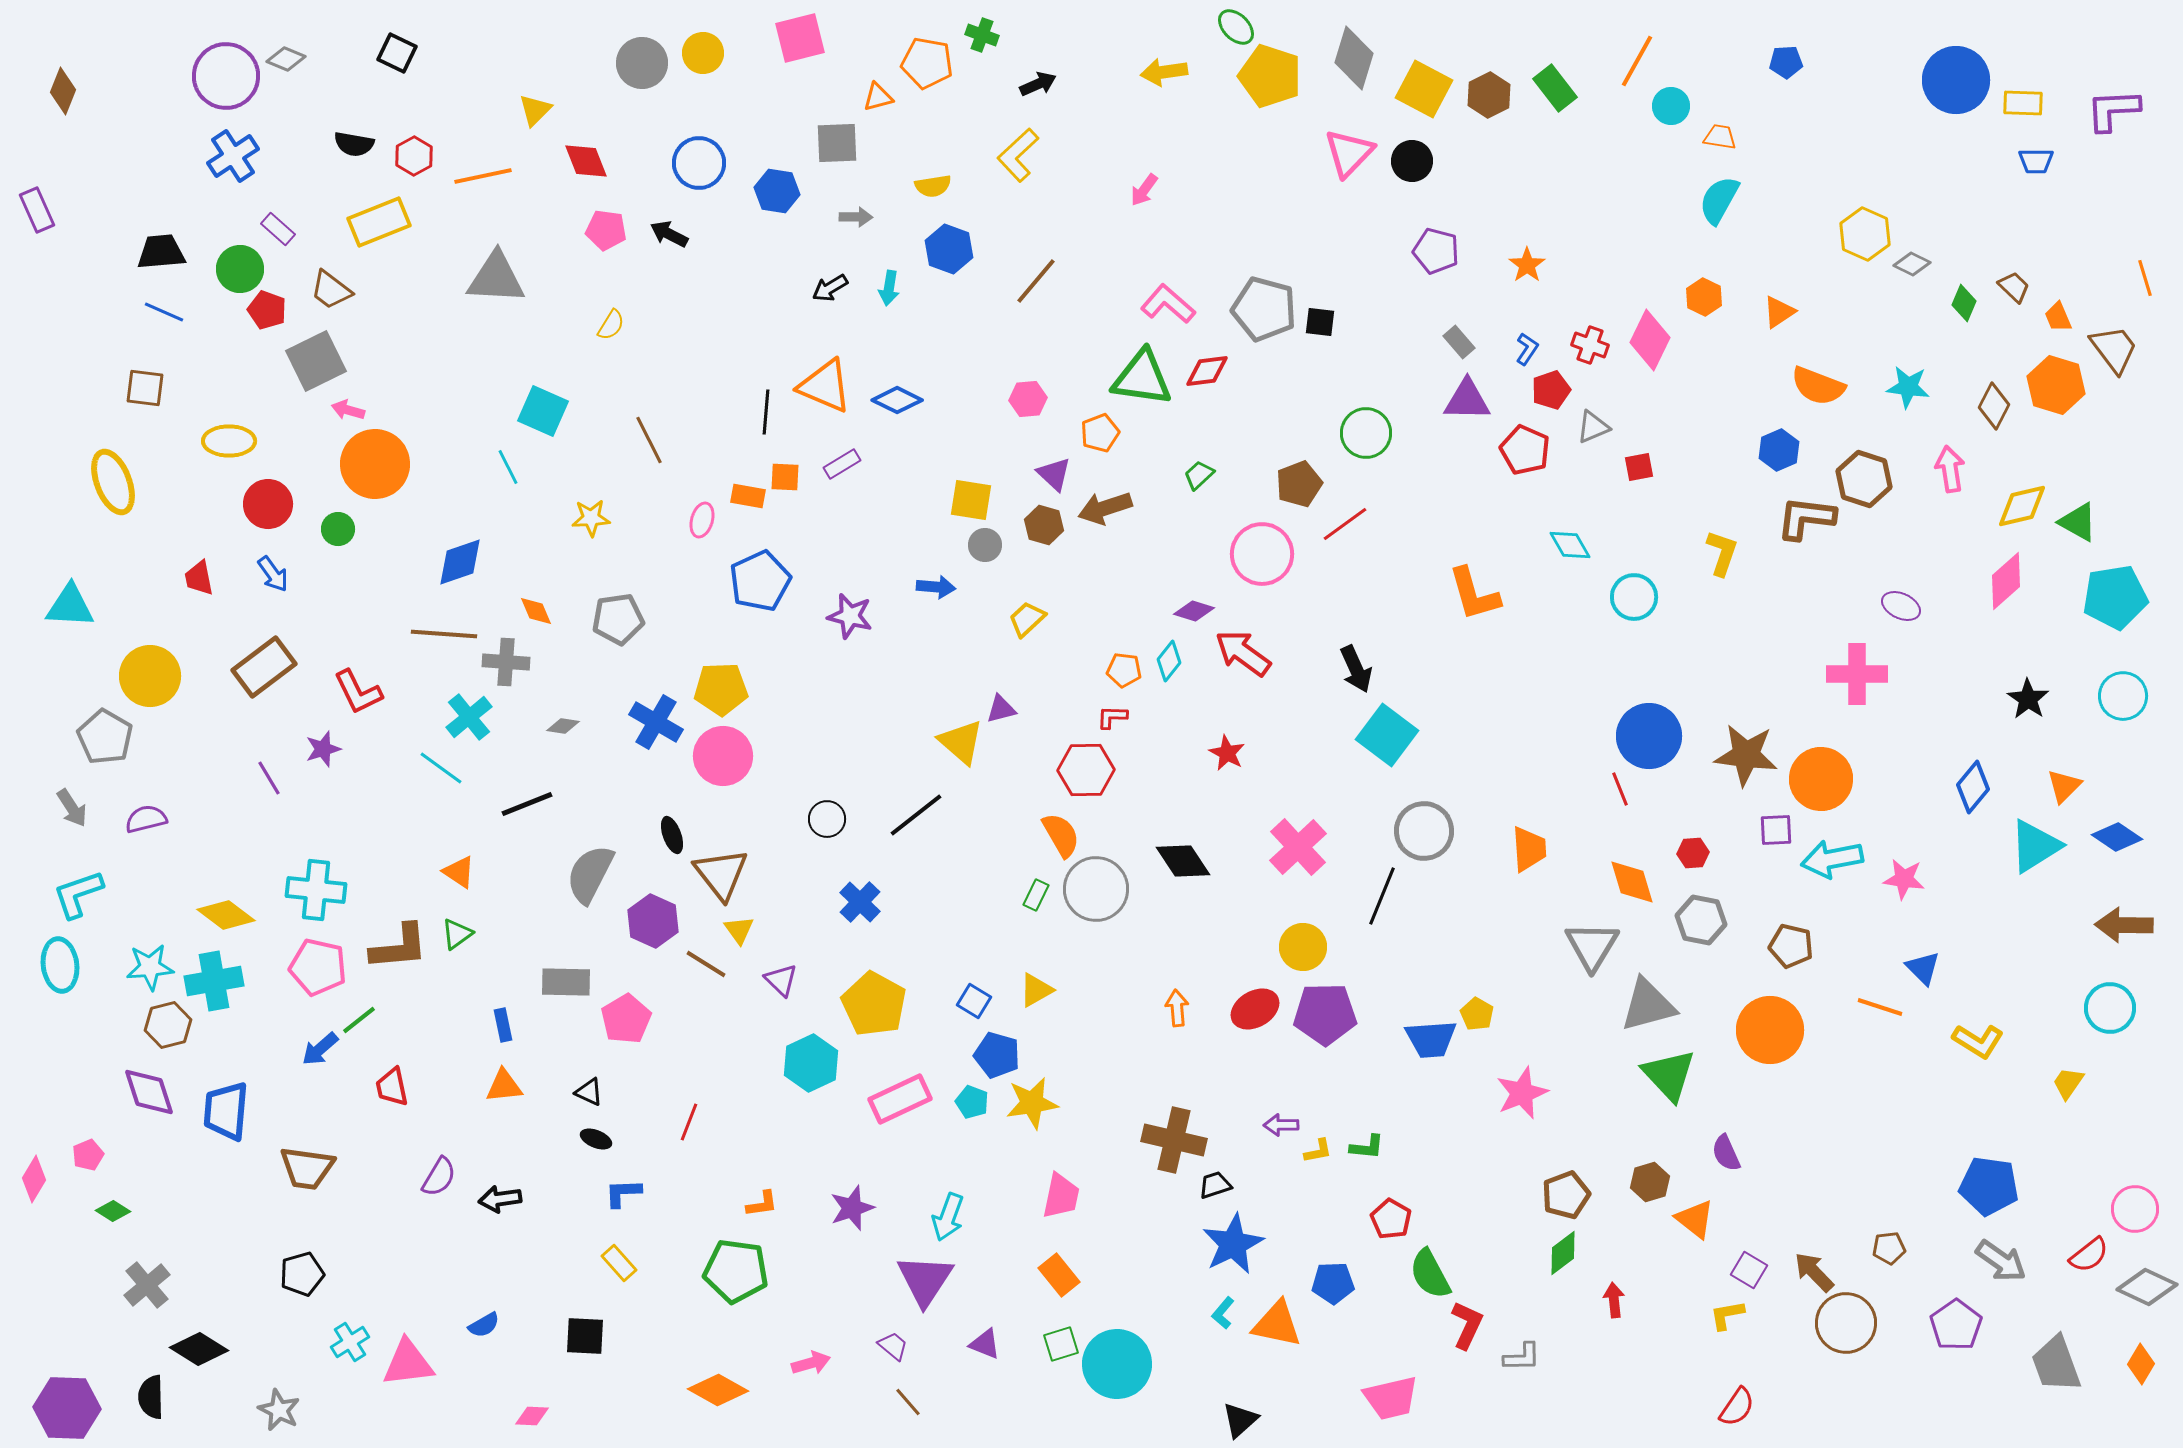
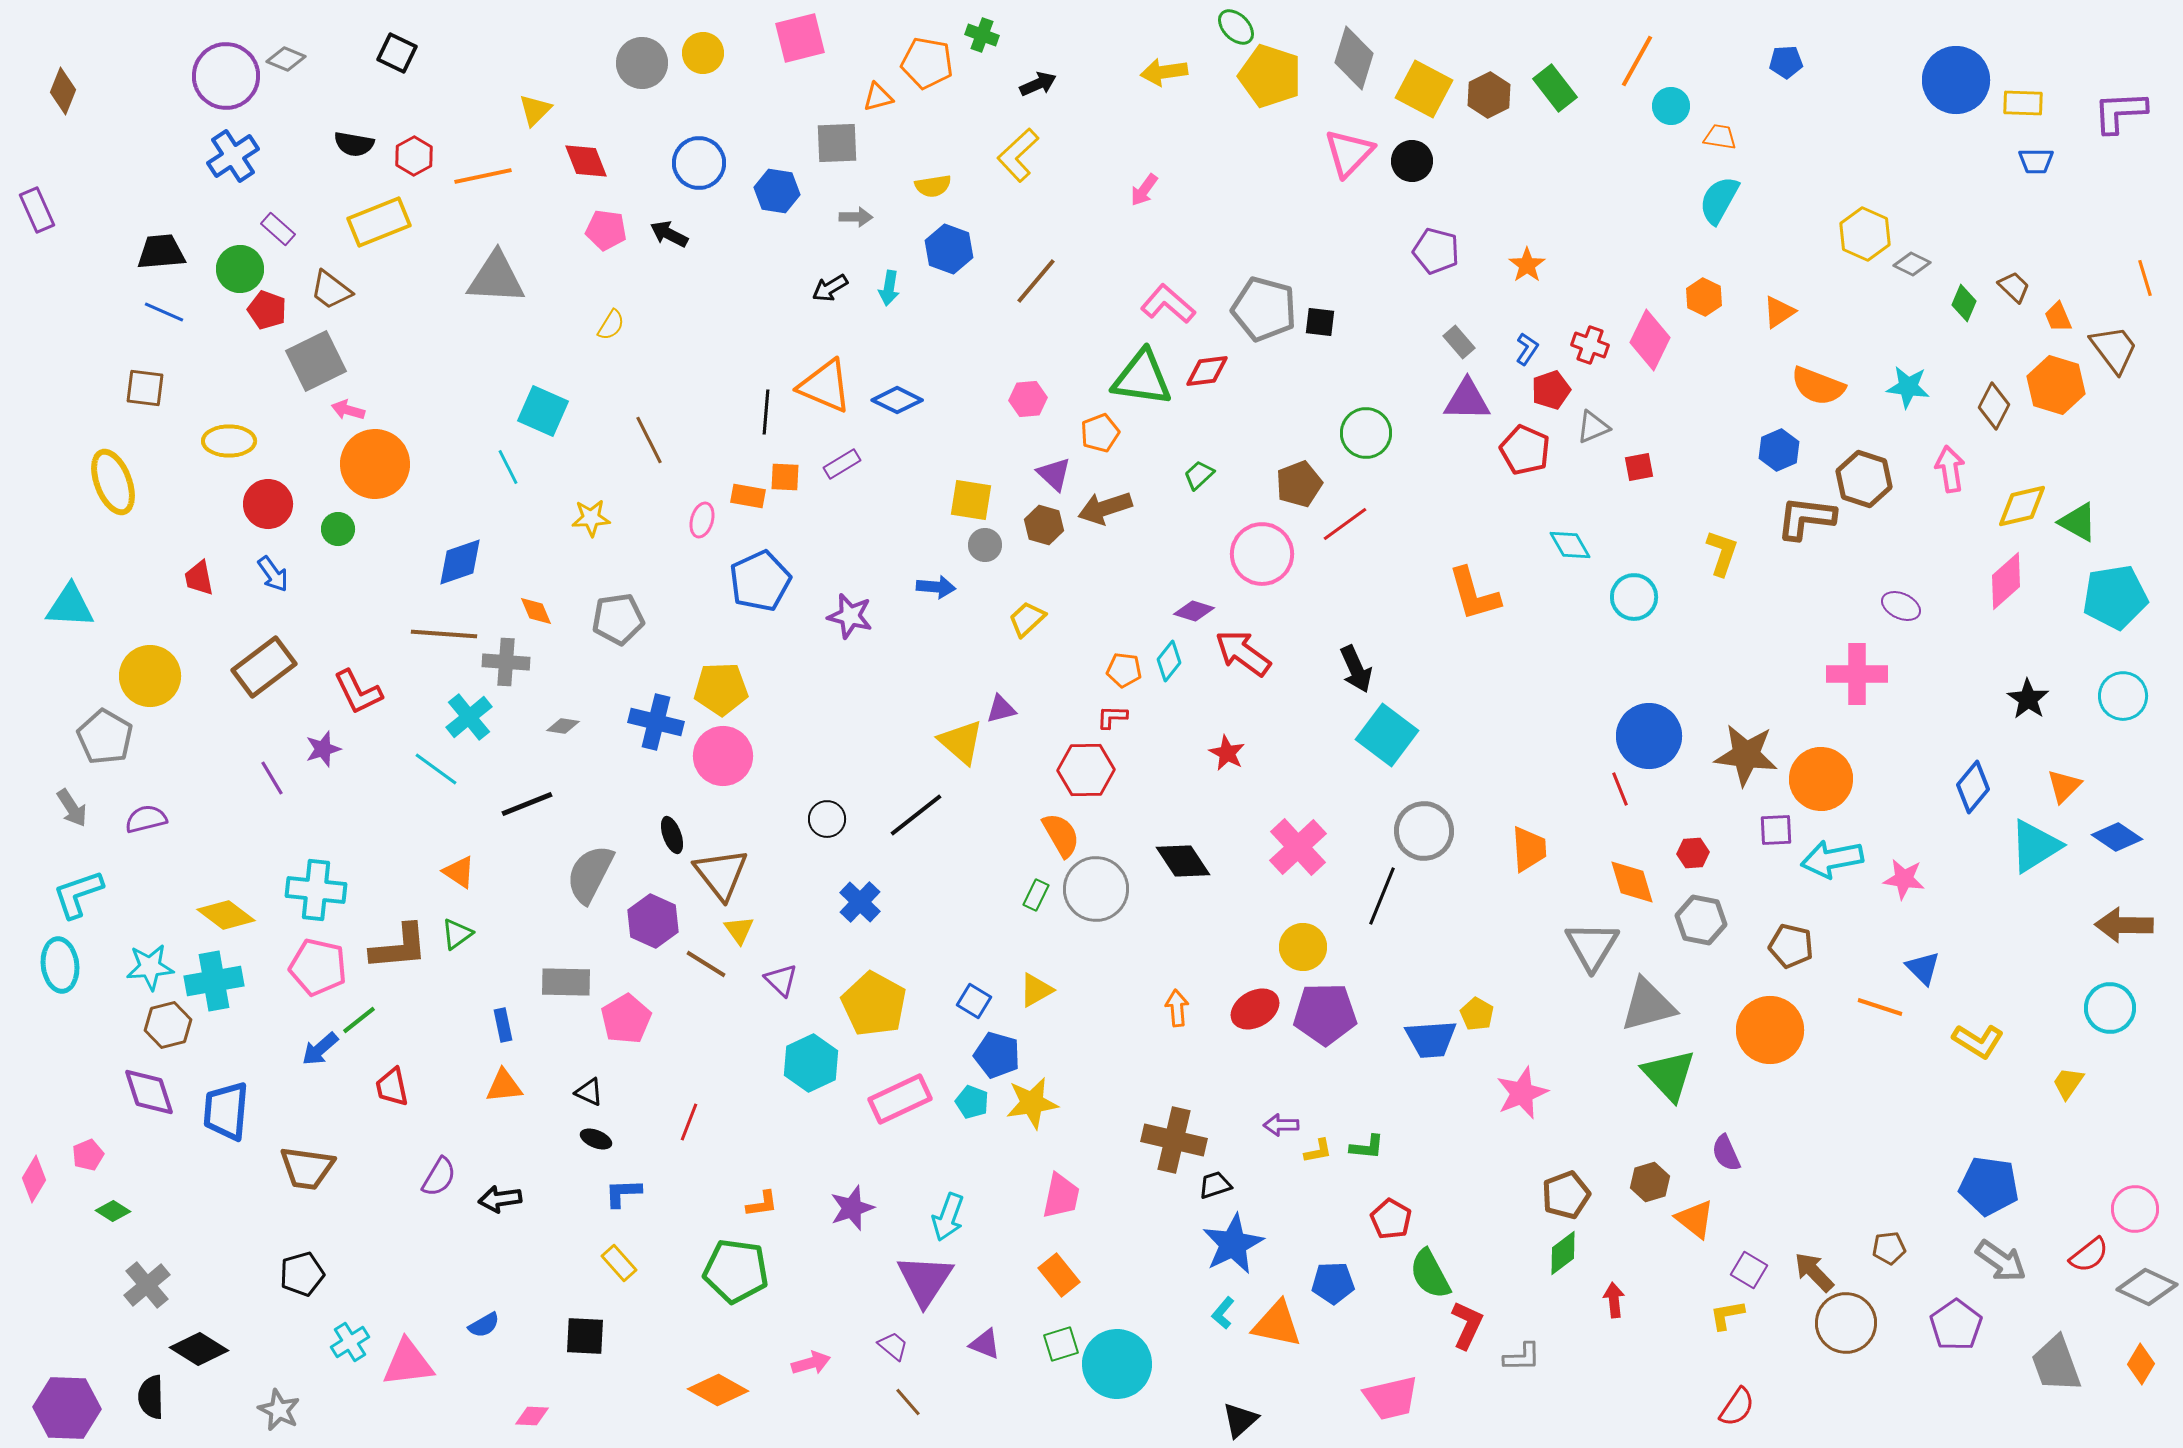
purple L-shape at (2113, 110): moved 7 px right, 2 px down
blue cross at (656, 722): rotated 16 degrees counterclockwise
cyan line at (441, 768): moved 5 px left, 1 px down
purple line at (269, 778): moved 3 px right
